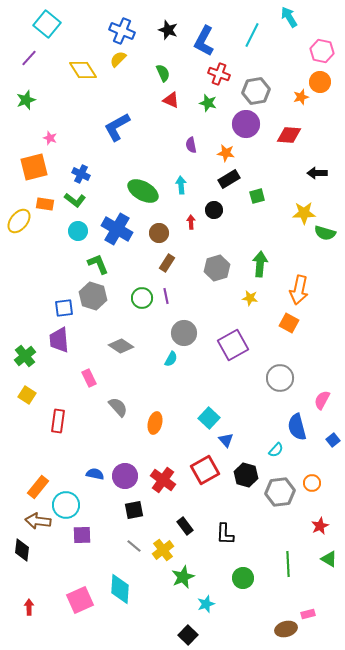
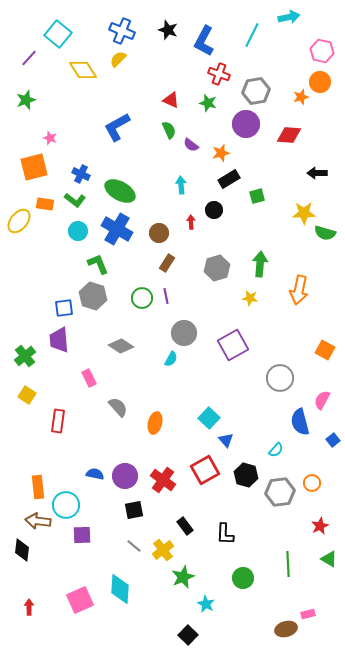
cyan arrow at (289, 17): rotated 110 degrees clockwise
cyan square at (47, 24): moved 11 px right, 10 px down
green semicircle at (163, 73): moved 6 px right, 57 px down
purple semicircle at (191, 145): rotated 42 degrees counterclockwise
orange star at (226, 153): moved 5 px left; rotated 24 degrees counterclockwise
green ellipse at (143, 191): moved 23 px left
orange square at (289, 323): moved 36 px right, 27 px down
blue semicircle at (297, 427): moved 3 px right, 5 px up
orange rectangle at (38, 487): rotated 45 degrees counterclockwise
cyan star at (206, 604): rotated 24 degrees counterclockwise
